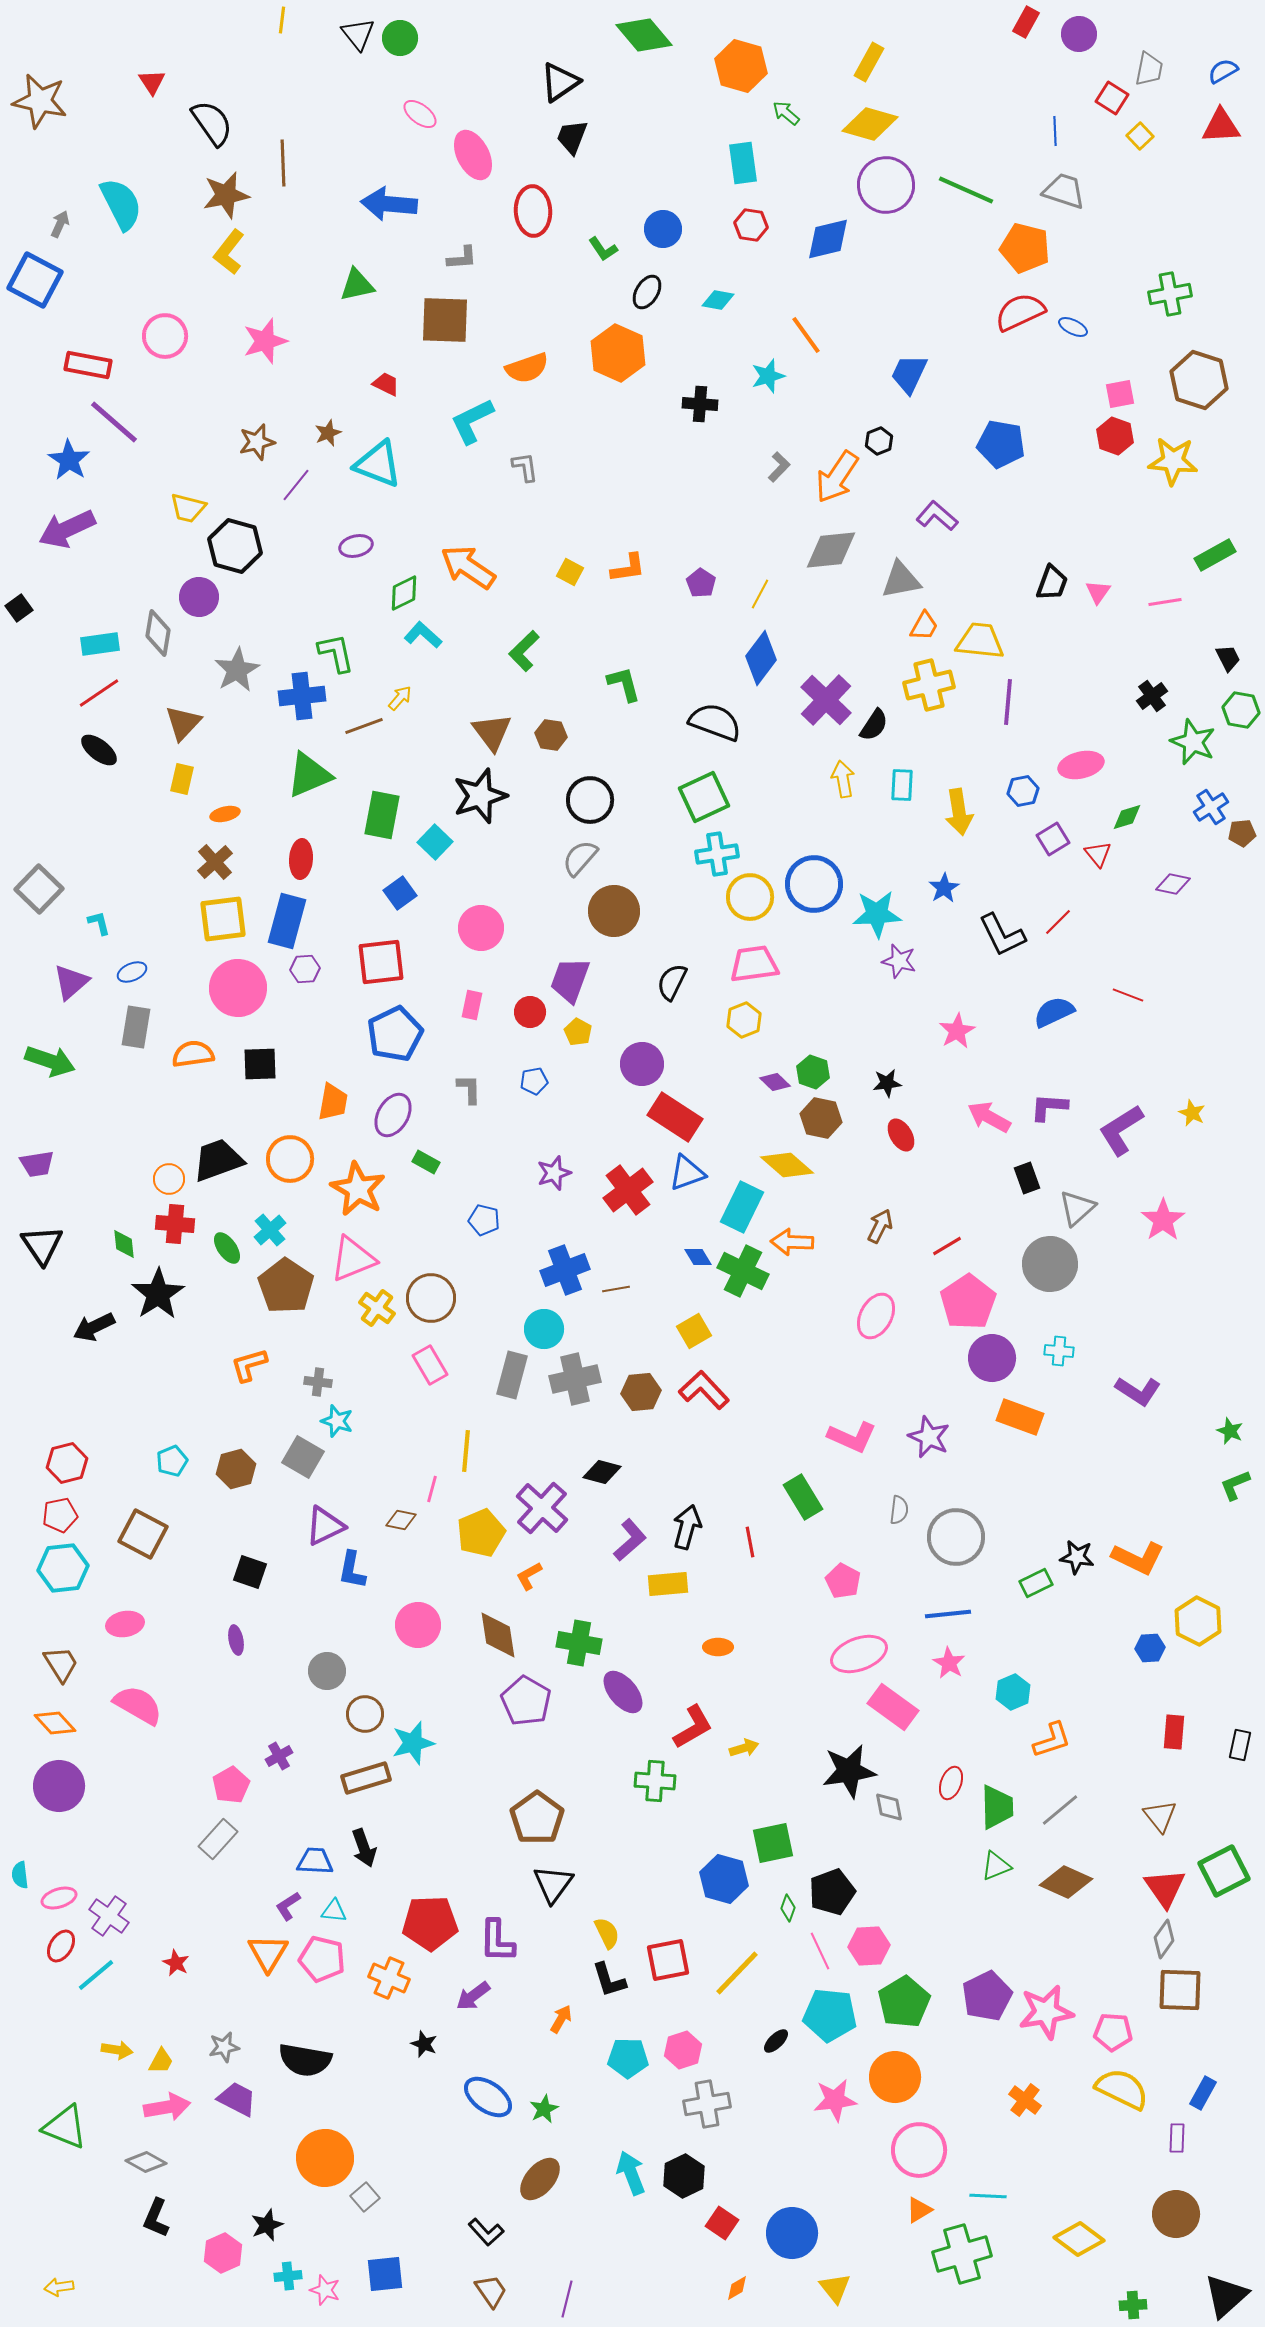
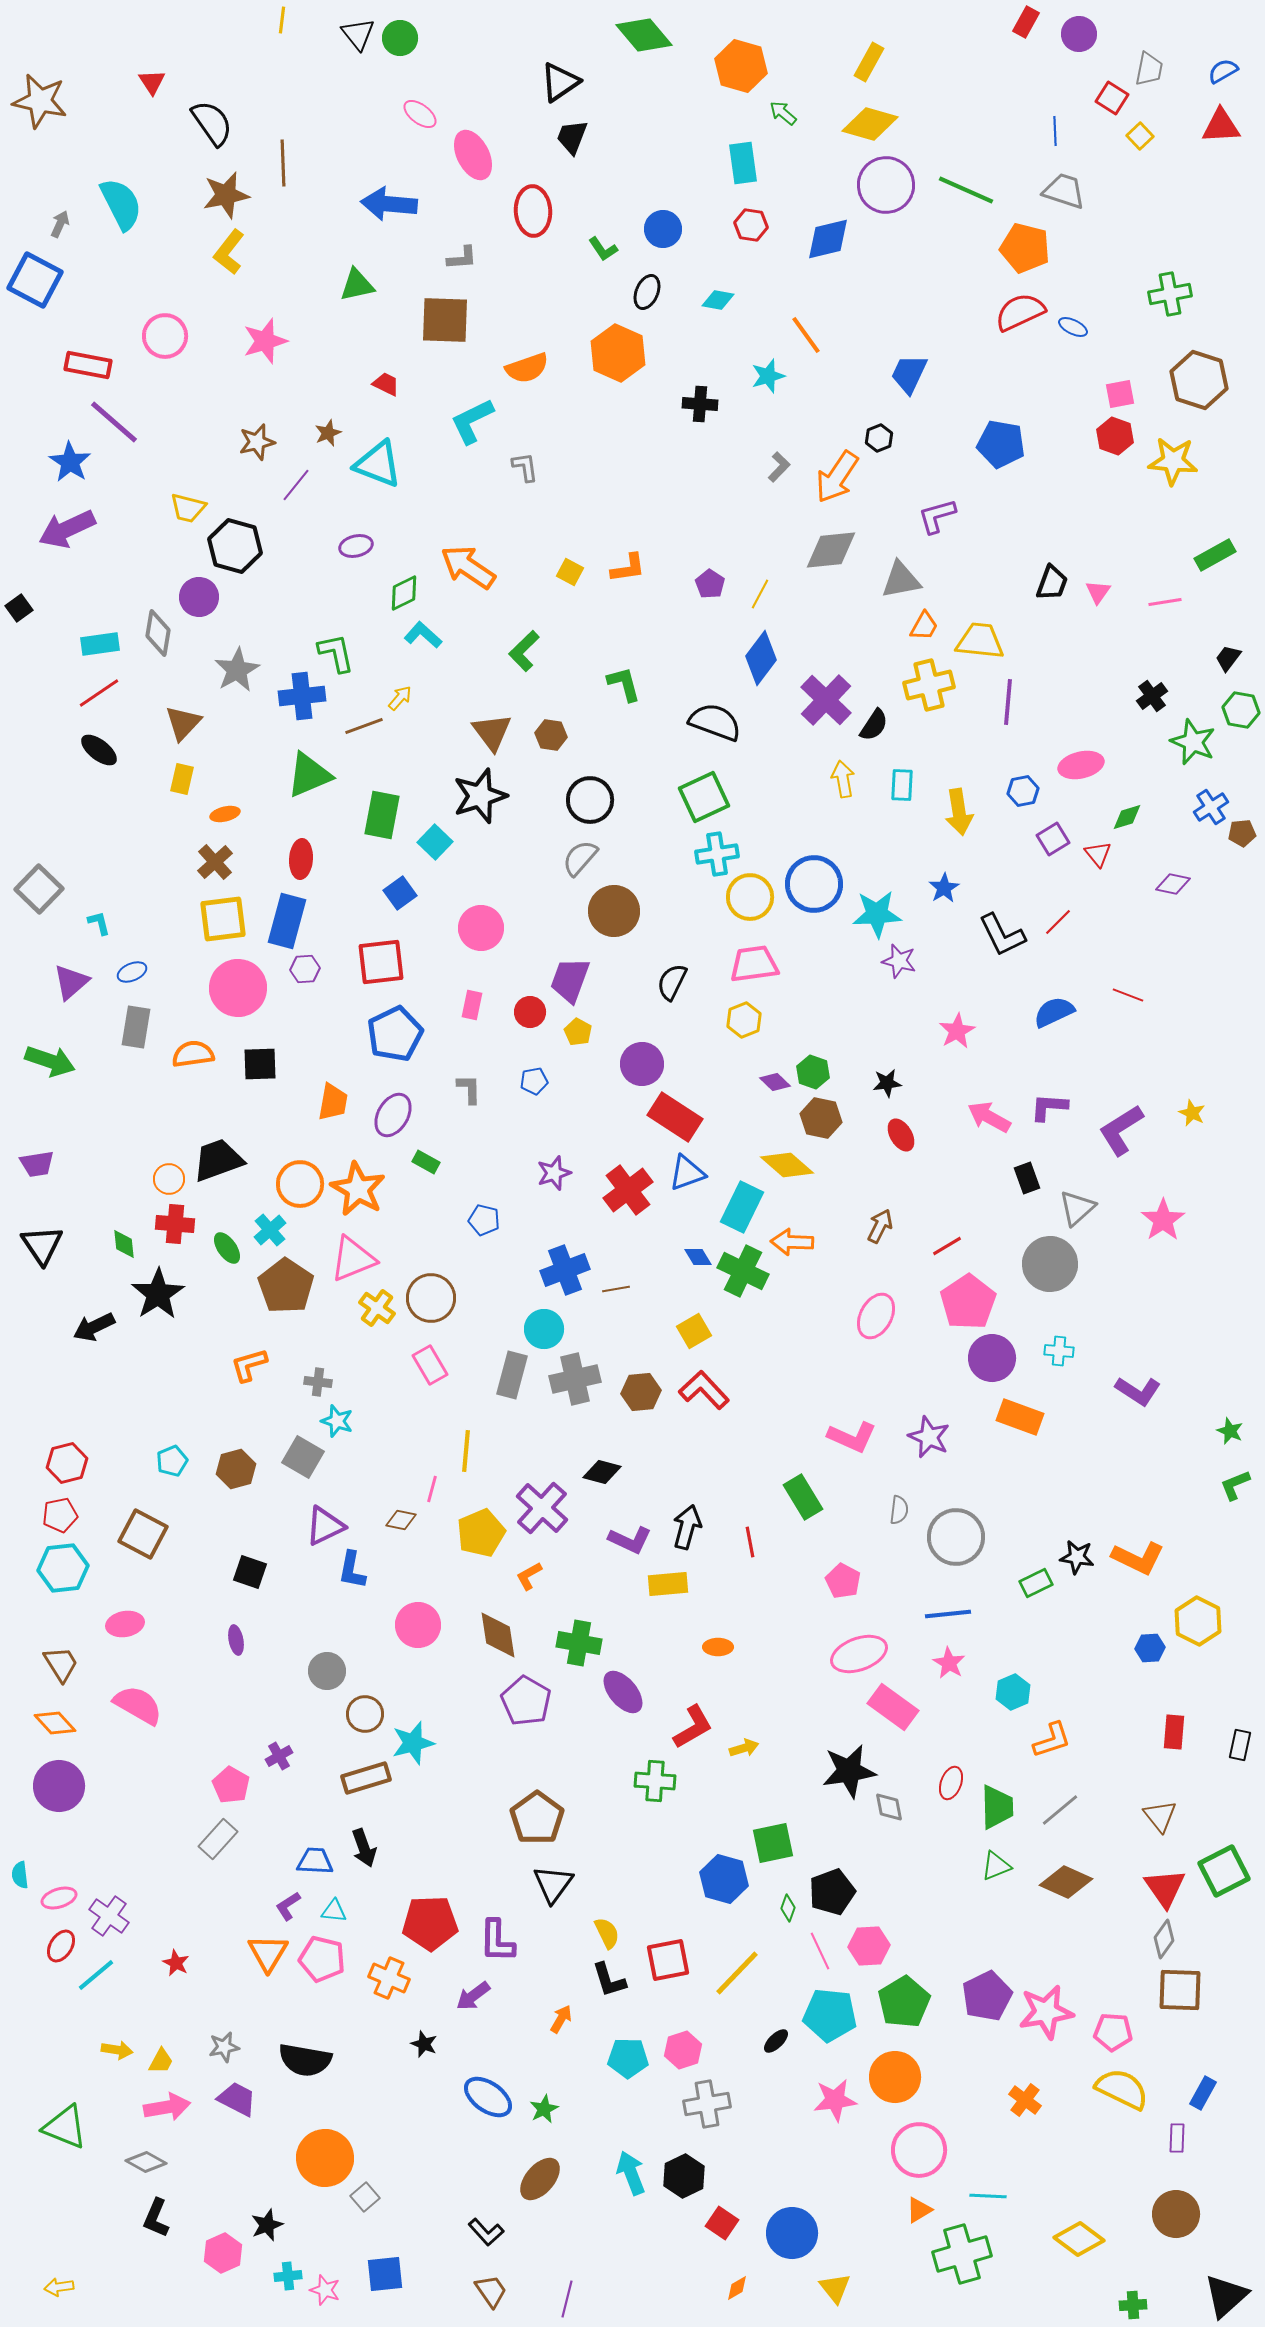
green arrow at (786, 113): moved 3 px left
black ellipse at (647, 292): rotated 8 degrees counterclockwise
black hexagon at (879, 441): moved 3 px up
blue star at (69, 460): moved 1 px right, 2 px down
purple L-shape at (937, 516): rotated 57 degrees counterclockwise
purple pentagon at (701, 583): moved 9 px right, 1 px down
black trapezoid at (1228, 658): rotated 116 degrees counterclockwise
orange circle at (290, 1159): moved 10 px right, 25 px down
purple L-shape at (630, 1540): rotated 66 degrees clockwise
pink pentagon at (231, 1785): rotated 12 degrees counterclockwise
